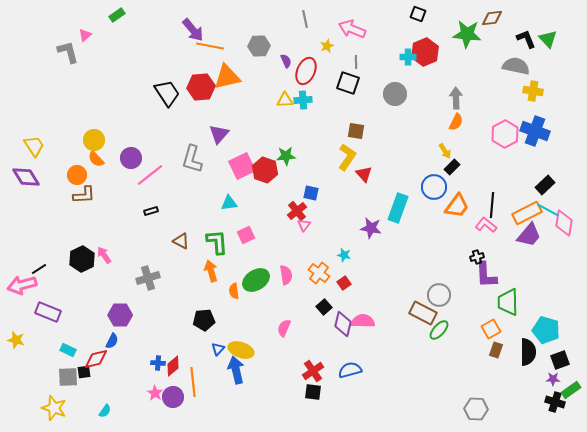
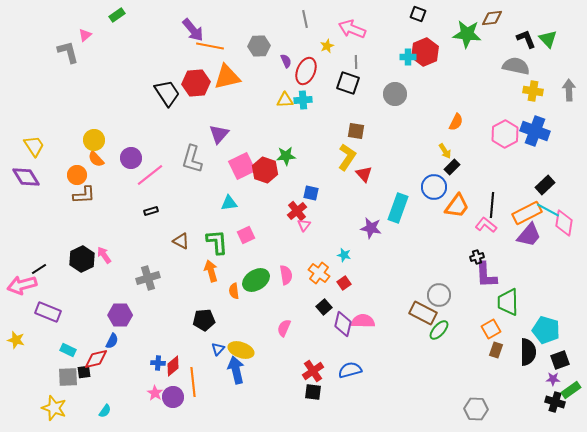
red hexagon at (201, 87): moved 5 px left, 4 px up
gray arrow at (456, 98): moved 113 px right, 8 px up
